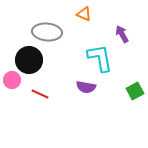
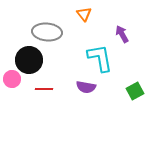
orange triangle: rotated 28 degrees clockwise
pink circle: moved 1 px up
red line: moved 4 px right, 5 px up; rotated 24 degrees counterclockwise
